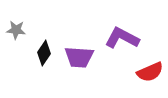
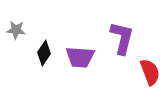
purple L-shape: rotated 76 degrees clockwise
purple trapezoid: moved 1 px right
red semicircle: rotated 88 degrees counterclockwise
